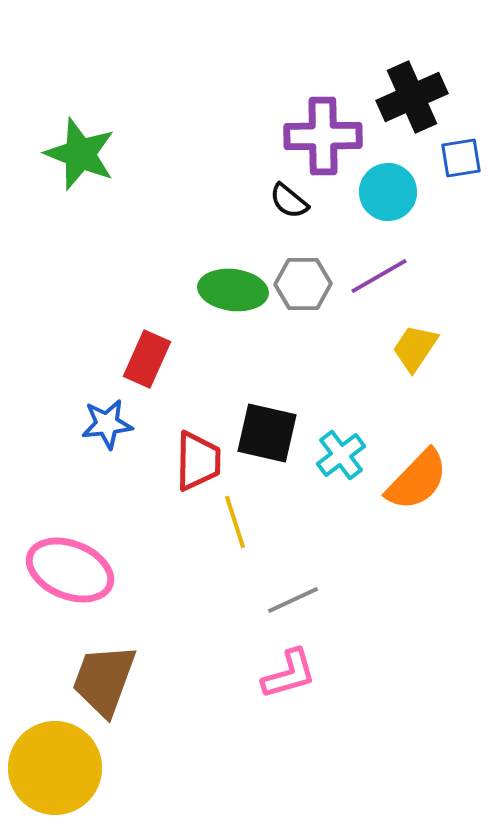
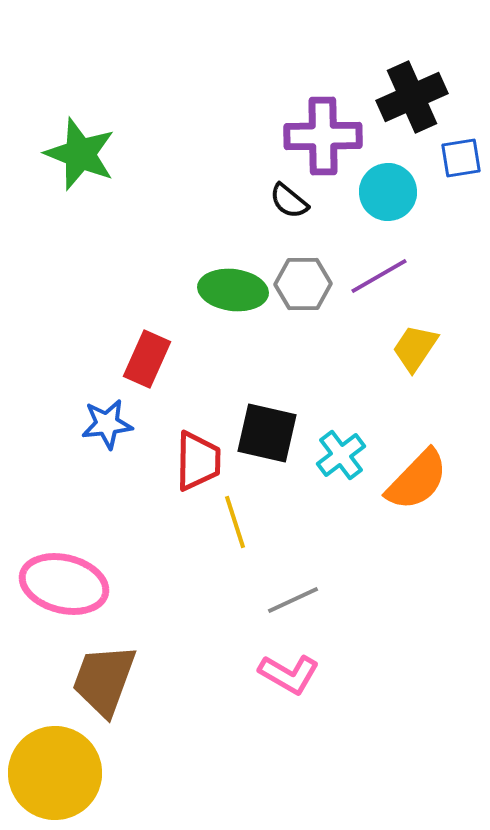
pink ellipse: moved 6 px left, 14 px down; rotated 8 degrees counterclockwise
pink L-shape: rotated 46 degrees clockwise
yellow circle: moved 5 px down
